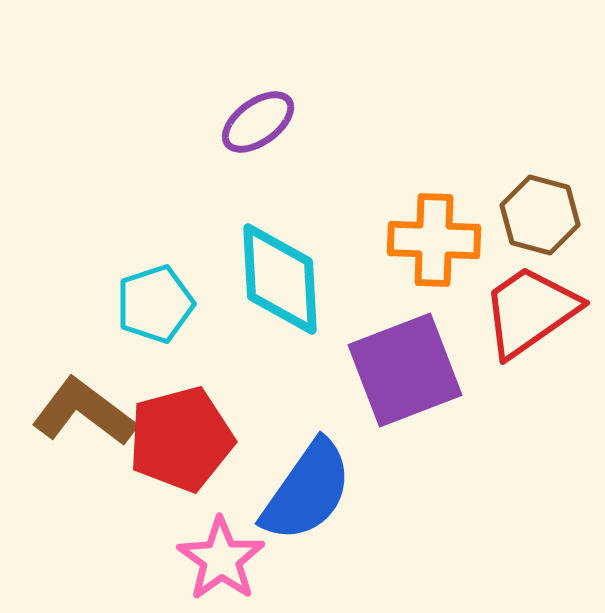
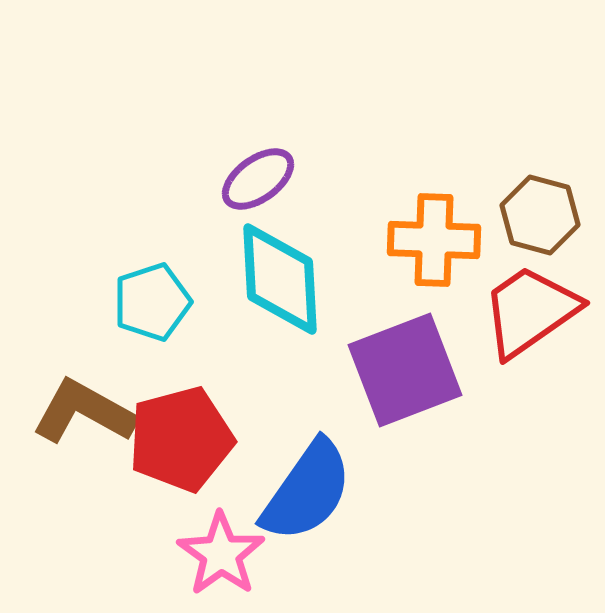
purple ellipse: moved 57 px down
cyan pentagon: moved 3 px left, 2 px up
brown L-shape: rotated 8 degrees counterclockwise
pink star: moved 5 px up
